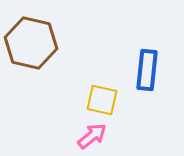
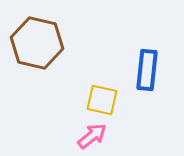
brown hexagon: moved 6 px right
